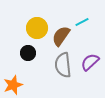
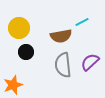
yellow circle: moved 18 px left
brown semicircle: rotated 135 degrees counterclockwise
black circle: moved 2 px left, 1 px up
